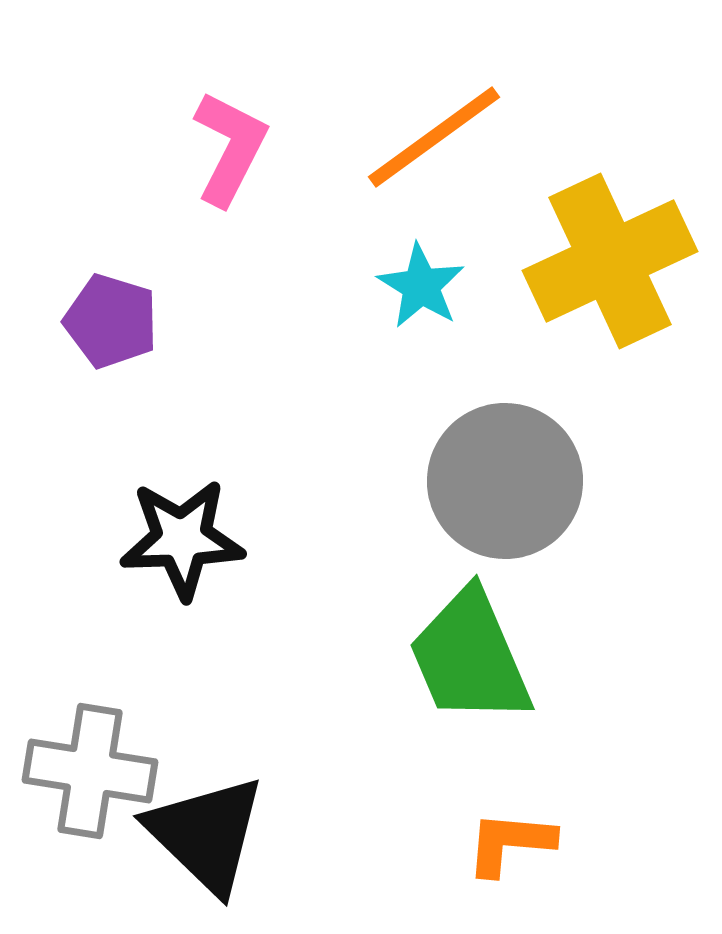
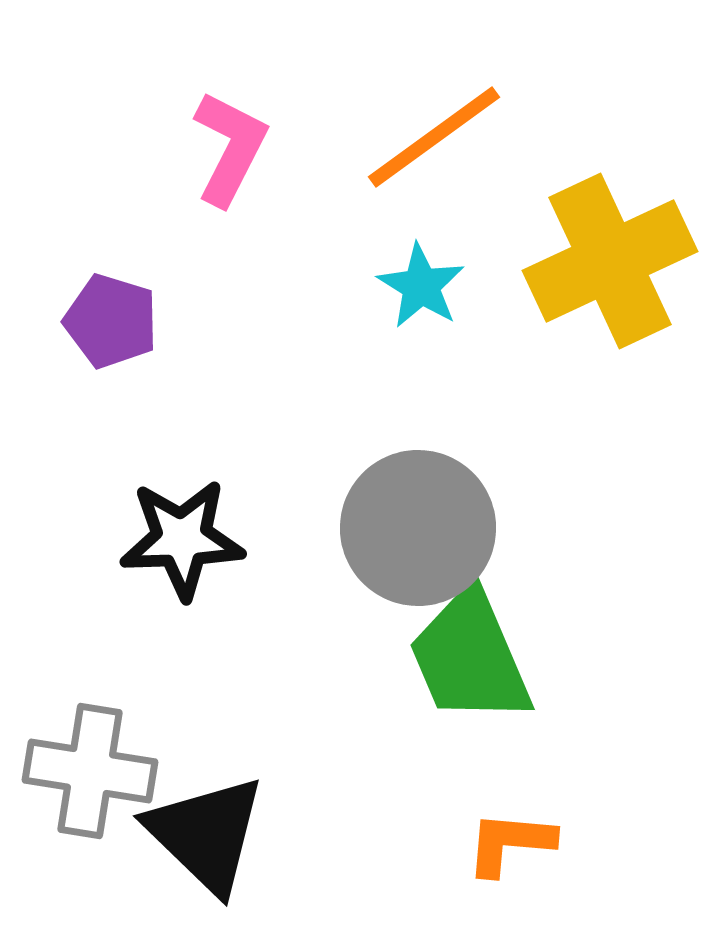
gray circle: moved 87 px left, 47 px down
